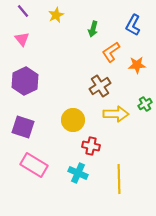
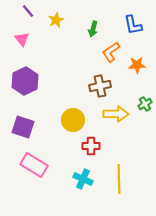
purple line: moved 5 px right
yellow star: moved 5 px down
blue L-shape: rotated 40 degrees counterclockwise
brown cross: rotated 20 degrees clockwise
red cross: rotated 12 degrees counterclockwise
cyan cross: moved 5 px right, 6 px down
